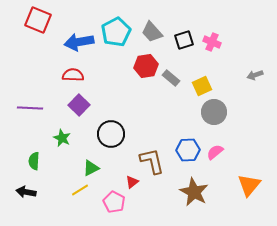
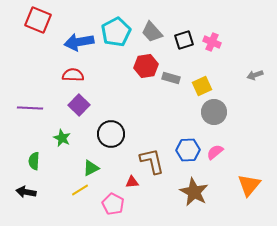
gray rectangle: rotated 24 degrees counterclockwise
red triangle: rotated 32 degrees clockwise
pink pentagon: moved 1 px left, 2 px down
